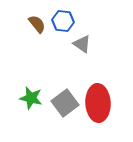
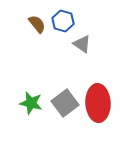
blue hexagon: rotated 10 degrees clockwise
green star: moved 5 px down
